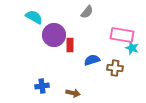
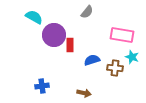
cyan star: moved 9 px down
brown arrow: moved 11 px right
